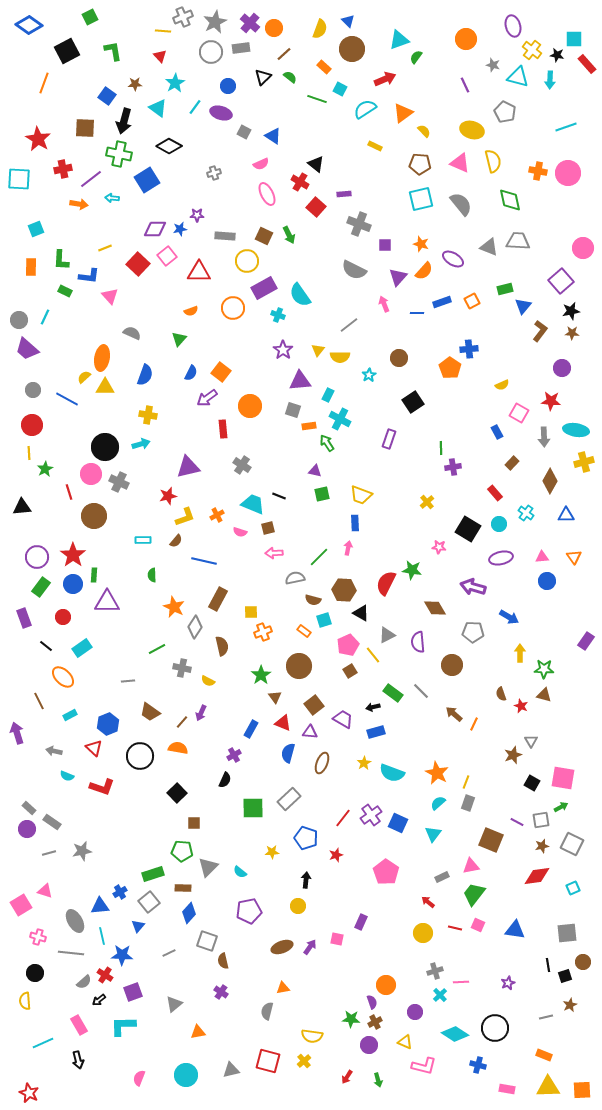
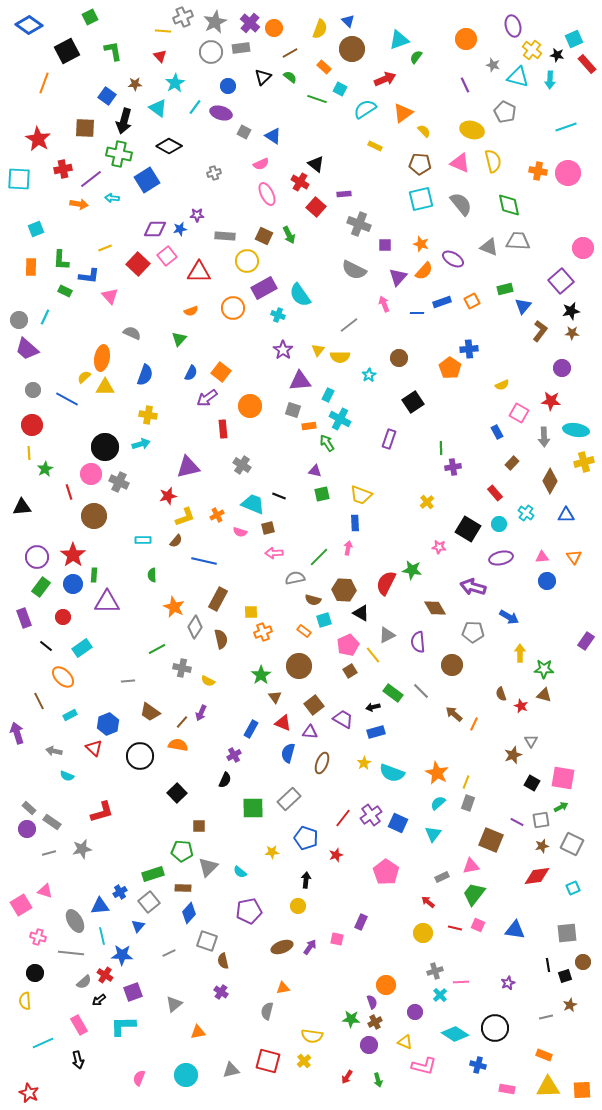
cyan square at (574, 39): rotated 24 degrees counterclockwise
brown line at (284, 54): moved 6 px right, 1 px up; rotated 14 degrees clockwise
green diamond at (510, 200): moved 1 px left, 5 px down
brown semicircle at (222, 646): moved 1 px left, 7 px up
orange semicircle at (178, 748): moved 3 px up
red L-shape at (102, 787): moved 25 px down; rotated 35 degrees counterclockwise
brown square at (194, 823): moved 5 px right, 3 px down
gray star at (82, 851): moved 2 px up
